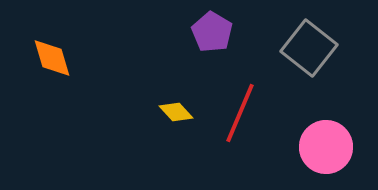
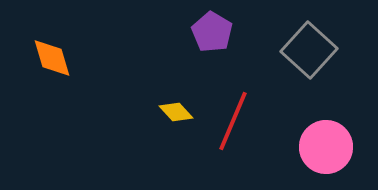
gray square: moved 2 px down; rotated 4 degrees clockwise
red line: moved 7 px left, 8 px down
